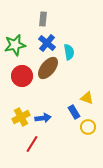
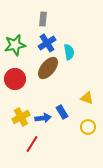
blue cross: rotated 18 degrees clockwise
red circle: moved 7 px left, 3 px down
blue rectangle: moved 12 px left
